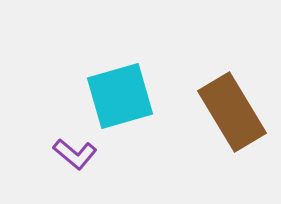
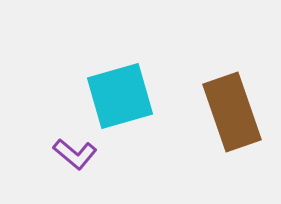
brown rectangle: rotated 12 degrees clockwise
